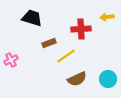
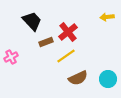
black trapezoid: moved 3 px down; rotated 30 degrees clockwise
red cross: moved 13 px left, 3 px down; rotated 36 degrees counterclockwise
brown rectangle: moved 3 px left, 1 px up
pink cross: moved 3 px up
brown semicircle: moved 1 px right, 1 px up
